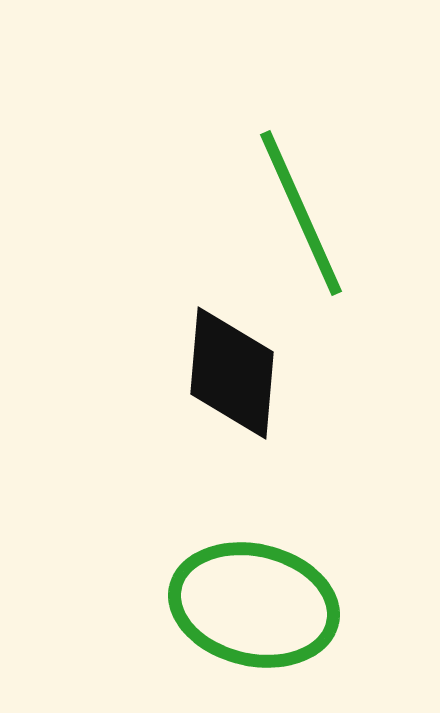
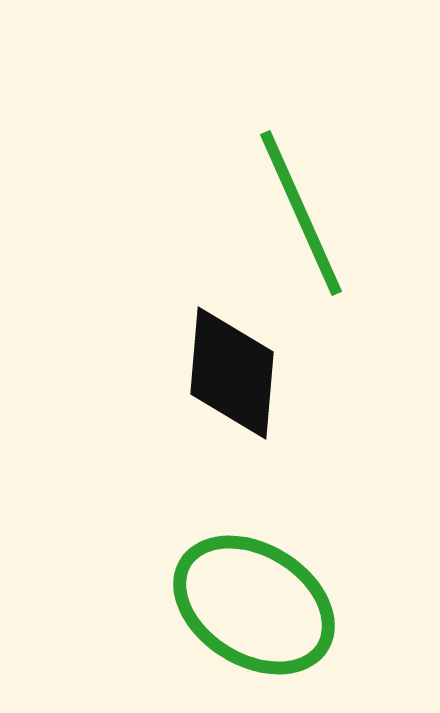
green ellipse: rotated 19 degrees clockwise
